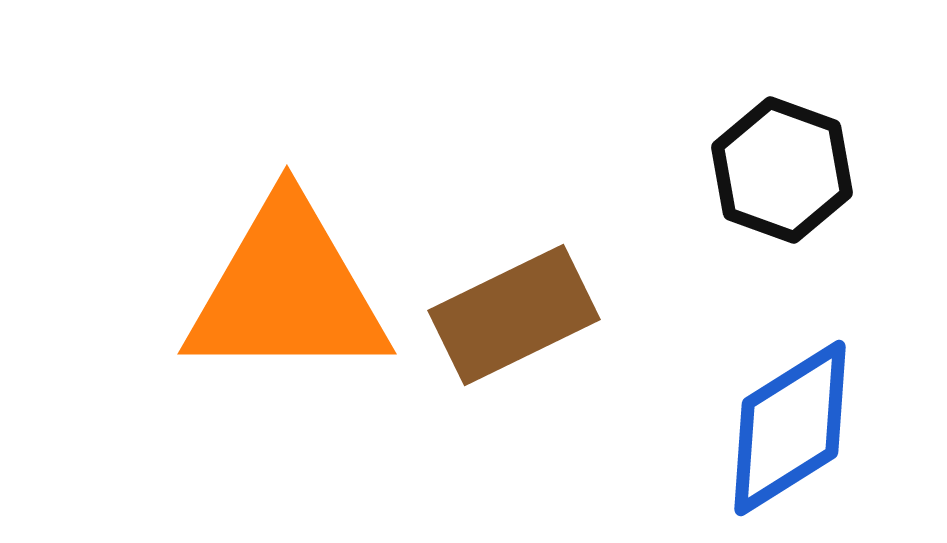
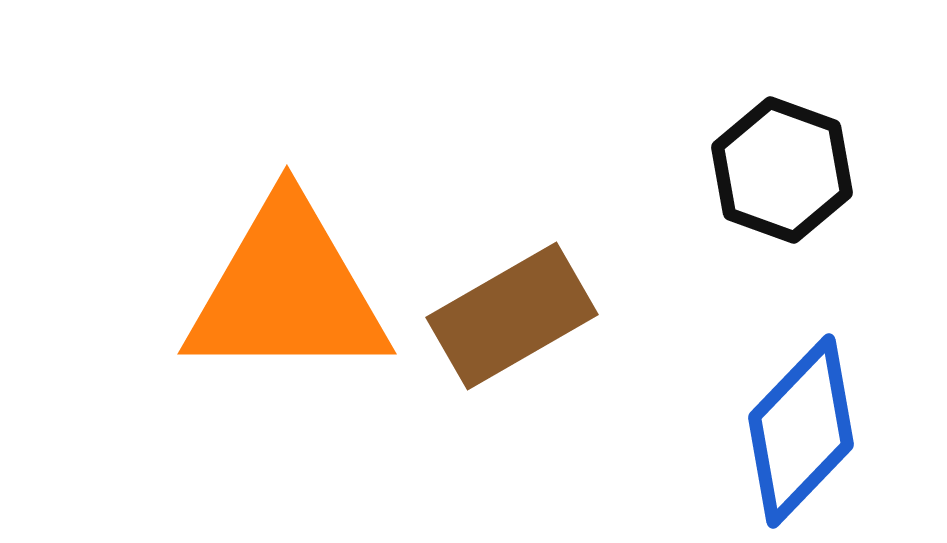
brown rectangle: moved 2 px left, 1 px down; rotated 4 degrees counterclockwise
blue diamond: moved 11 px right, 3 px down; rotated 14 degrees counterclockwise
